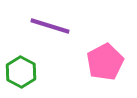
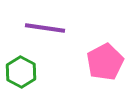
purple line: moved 5 px left, 2 px down; rotated 9 degrees counterclockwise
